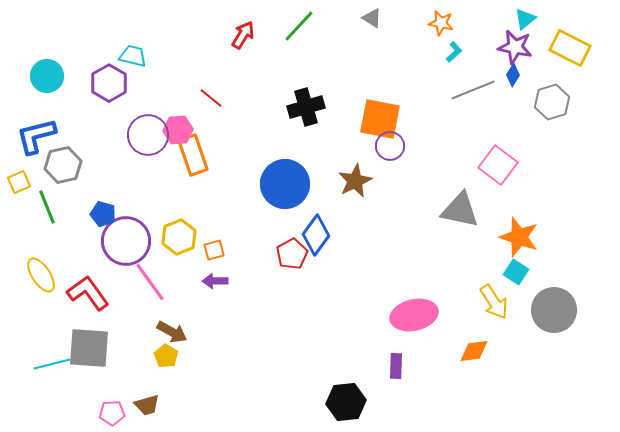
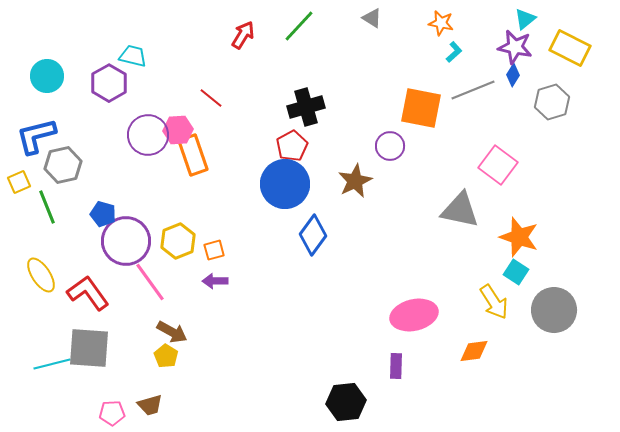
orange square at (380, 119): moved 41 px right, 11 px up
blue diamond at (316, 235): moved 3 px left
yellow hexagon at (179, 237): moved 1 px left, 4 px down
red pentagon at (292, 254): moved 108 px up
brown trapezoid at (147, 405): moved 3 px right
